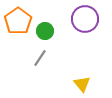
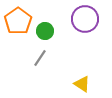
yellow triangle: rotated 18 degrees counterclockwise
